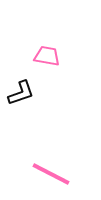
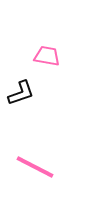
pink line: moved 16 px left, 7 px up
